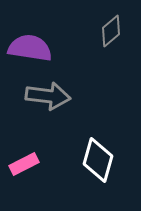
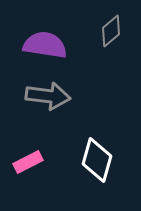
purple semicircle: moved 15 px right, 3 px up
white diamond: moved 1 px left
pink rectangle: moved 4 px right, 2 px up
